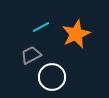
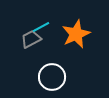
gray trapezoid: moved 16 px up
